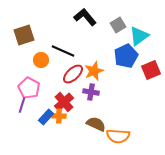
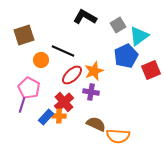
black L-shape: rotated 20 degrees counterclockwise
red ellipse: moved 1 px left, 1 px down
